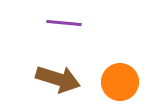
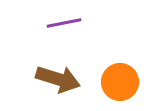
purple line: rotated 16 degrees counterclockwise
